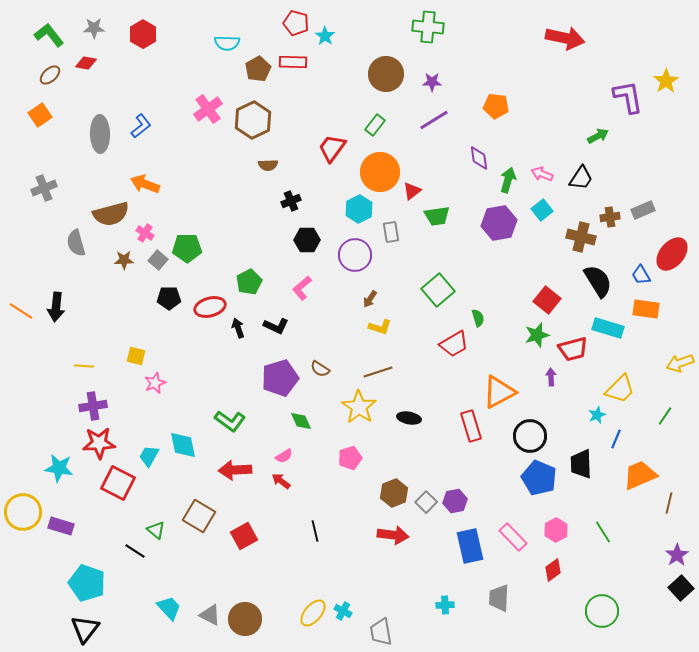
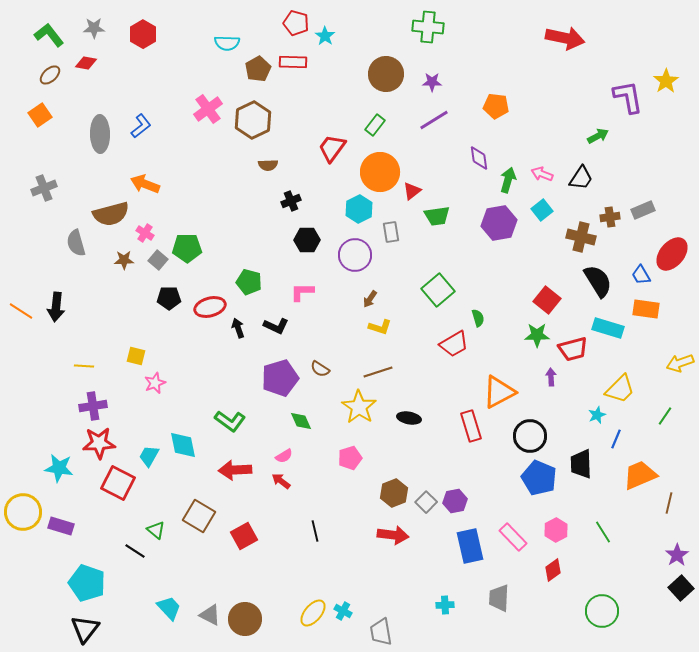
green pentagon at (249, 282): rotated 30 degrees counterclockwise
pink L-shape at (302, 288): moved 4 px down; rotated 40 degrees clockwise
green star at (537, 335): rotated 15 degrees clockwise
